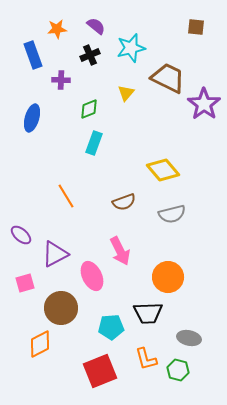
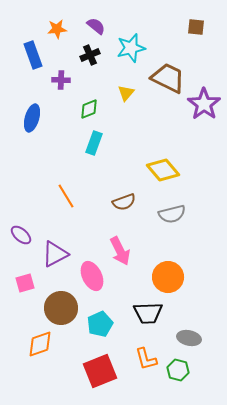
cyan pentagon: moved 11 px left, 3 px up; rotated 20 degrees counterclockwise
orange diamond: rotated 8 degrees clockwise
